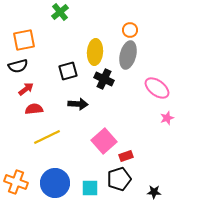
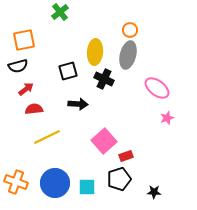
cyan square: moved 3 px left, 1 px up
